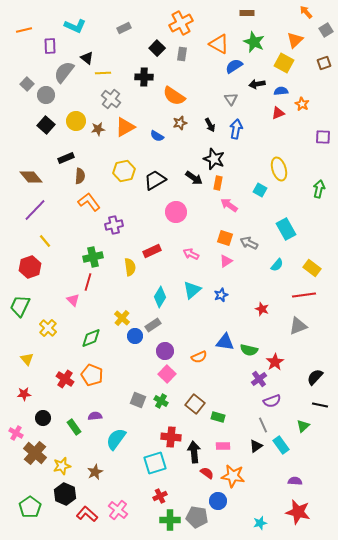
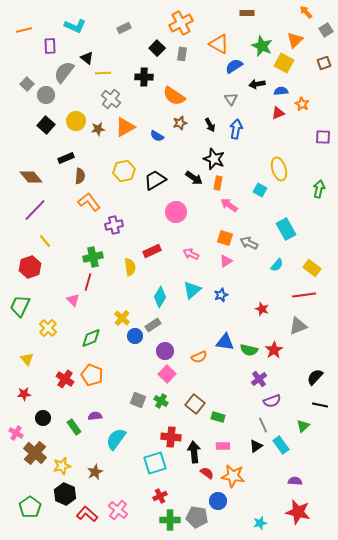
green star at (254, 42): moved 8 px right, 4 px down
red star at (275, 362): moved 1 px left, 12 px up
